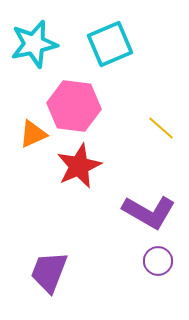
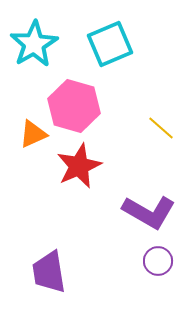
cyan star: rotated 18 degrees counterclockwise
pink hexagon: rotated 9 degrees clockwise
purple trapezoid: rotated 30 degrees counterclockwise
